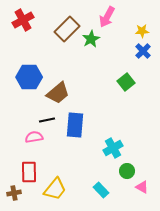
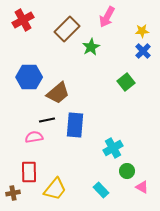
green star: moved 8 px down
brown cross: moved 1 px left
